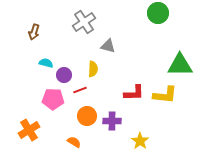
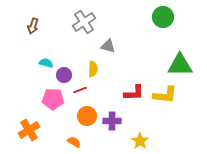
green circle: moved 5 px right, 4 px down
brown arrow: moved 1 px left, 6 px up
